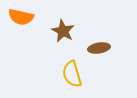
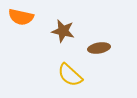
brown star: rotated 15 degrees counterclockwise
yellow semicircle: moved 2 px left, 1 px down; rotated 32 degrees counterclockwise
